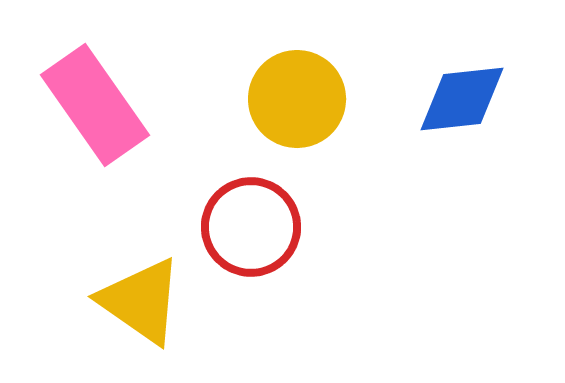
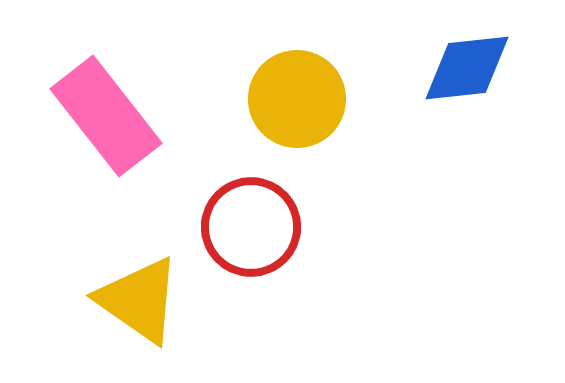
blue diamond: moved 5 px right, 31 px up
pink rectangle: moved 11 px right, 11 px down; rotated 3 degrees counterclockwise
yellow triangle: moved 2 px left, 1 px up
